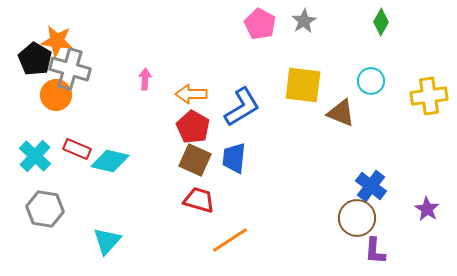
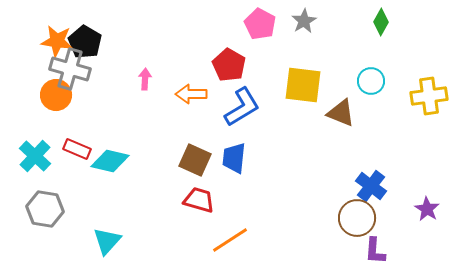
black pentagon: moved 50 px right, 17 px up
red pentagon: moved 36 px right, 62 px up
